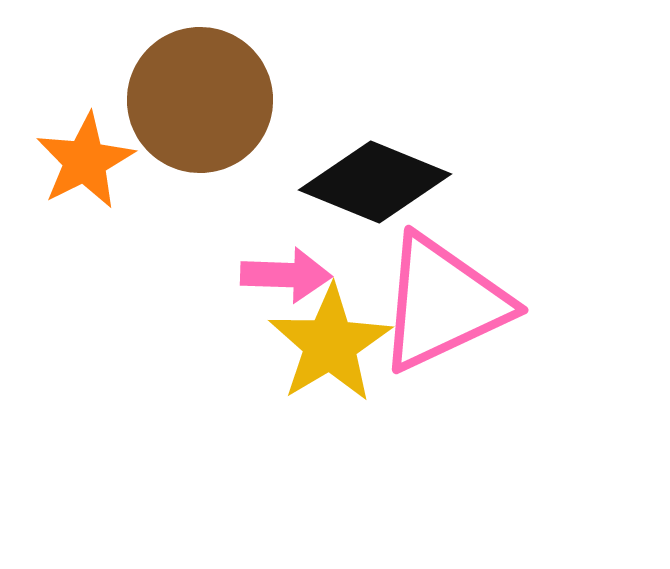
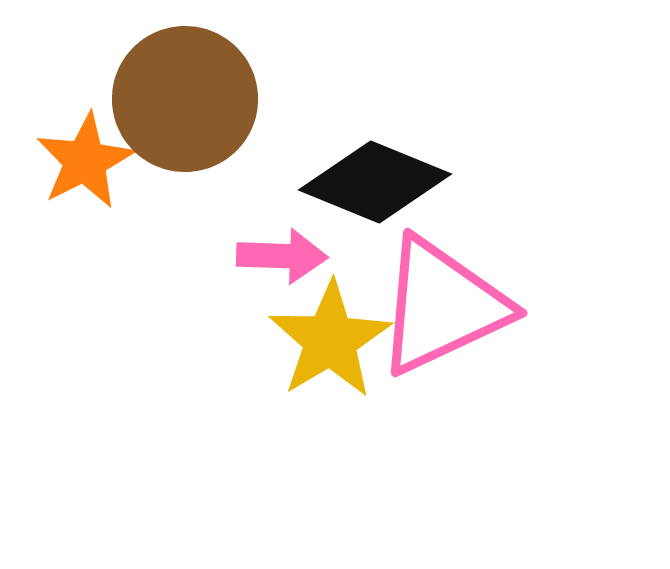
brown circle: moved 15 px left, 1 px up
pink arrow: moved 4 px left, 19 px up
pink triangle: moved 1 px left, 3 px down
yellow star: moved 4 px up
